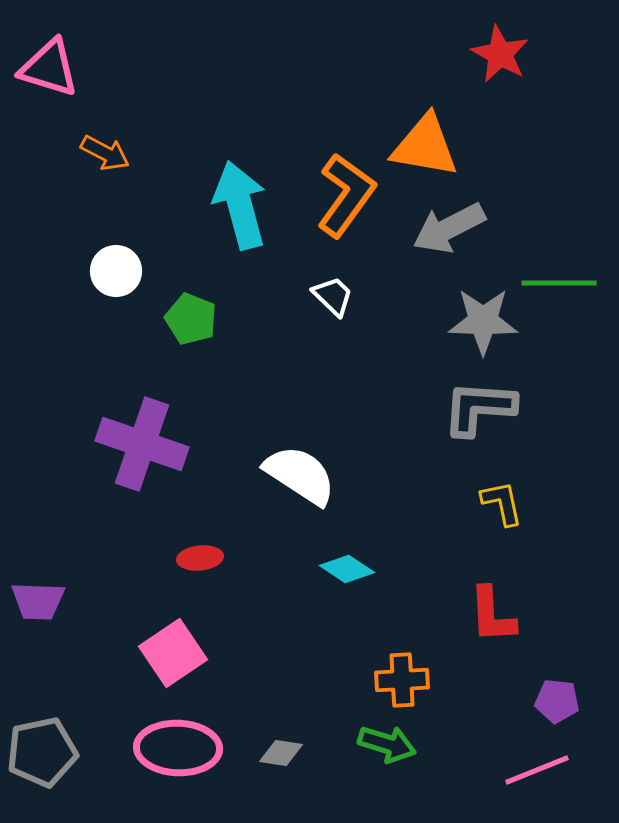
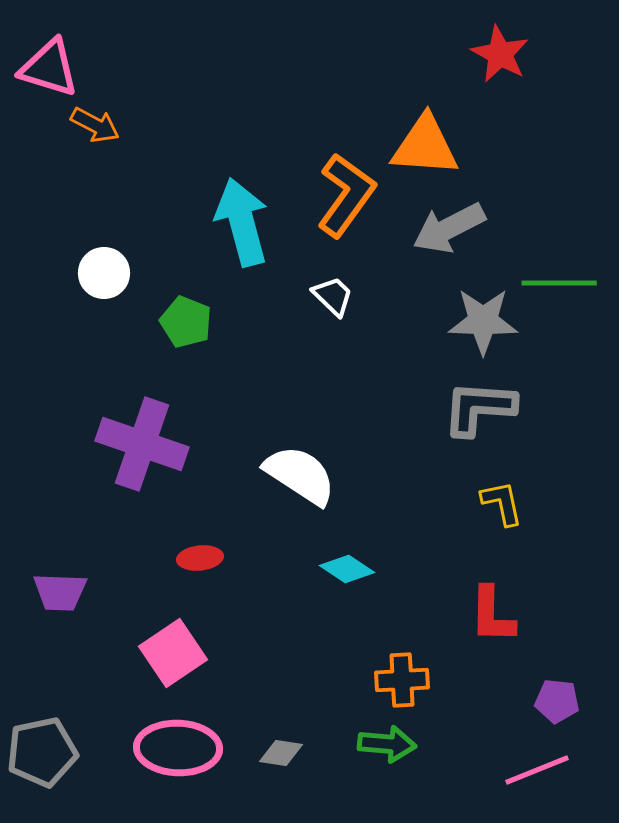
orange triangle: rotated 6 degrees counterclockwise
orange arrow: moved 10 px left, 28 px up
cyan arrow: moved 2 px right, 17 px down
white circle: moved 12 px left, 2 px down
green pentagon: moved 5 px left, 3 px down
purple trapezoid: moved 22 px right, 9 px up
red L-shape: rotated 4 degrees clockwise
green arrow: rotated 12 degrees counterclockwise
